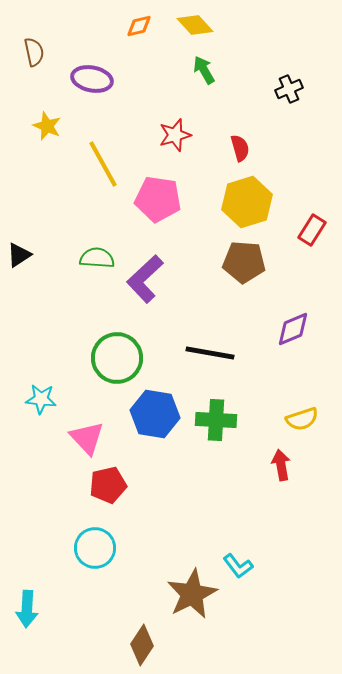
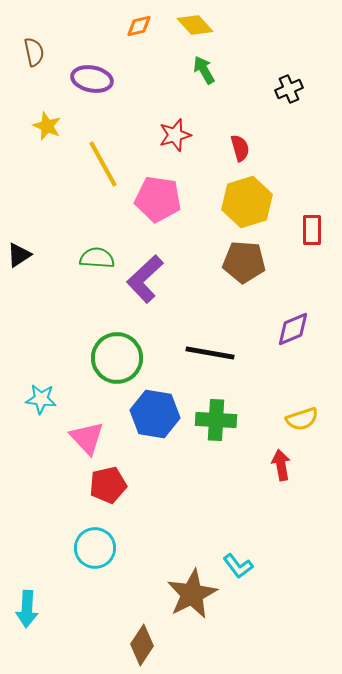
red rectangle: rotated 32 degrees counterclockwise
